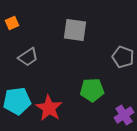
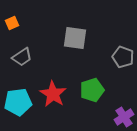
gray square: moved 8 px down
gray trapezoid: moved 6 px left
green pentagon: rotated 15 degrees counterclockwise
cyan pentagon: moved 1 px right, 1 px down
red star: moved 4 px right, 14 px up
purple cross: moved 2 px down
